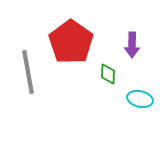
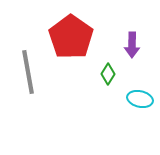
red pentagon: moved 5 px up
green diamond: rotated 30 degrees clockwise
